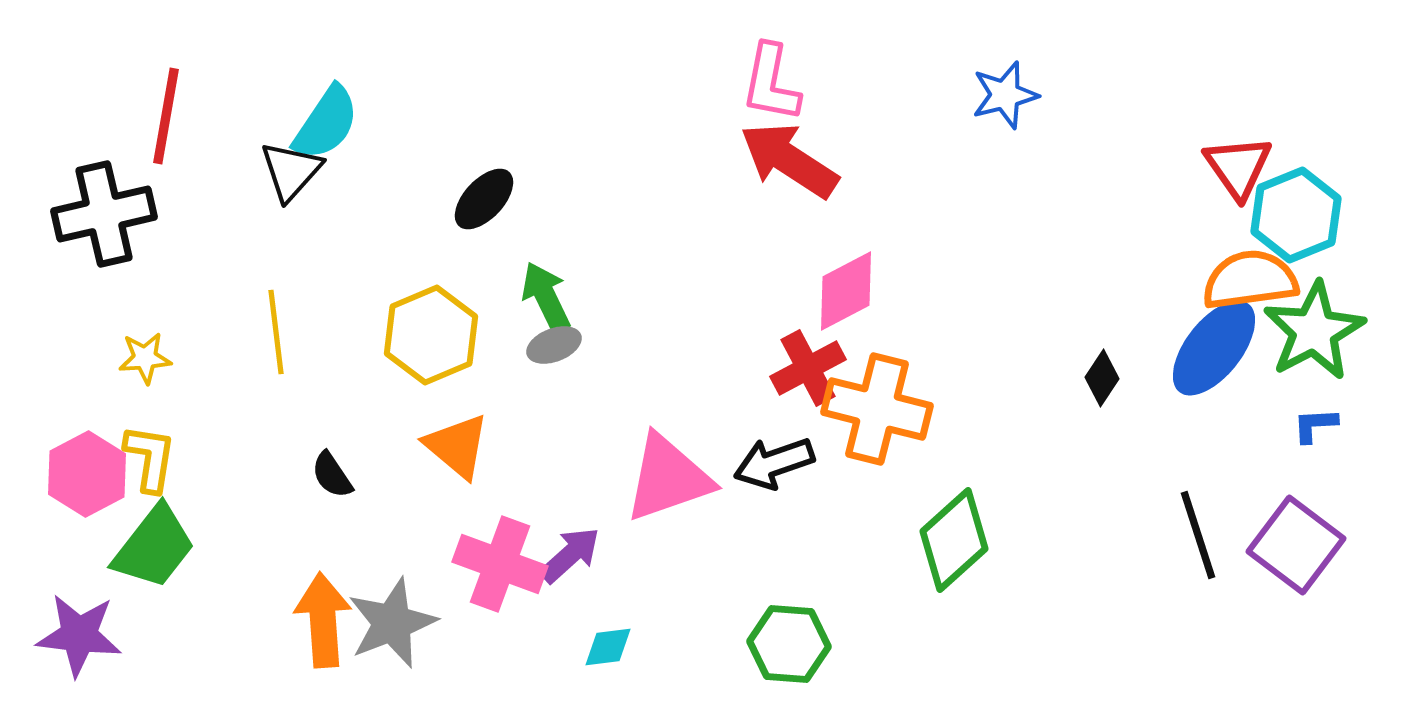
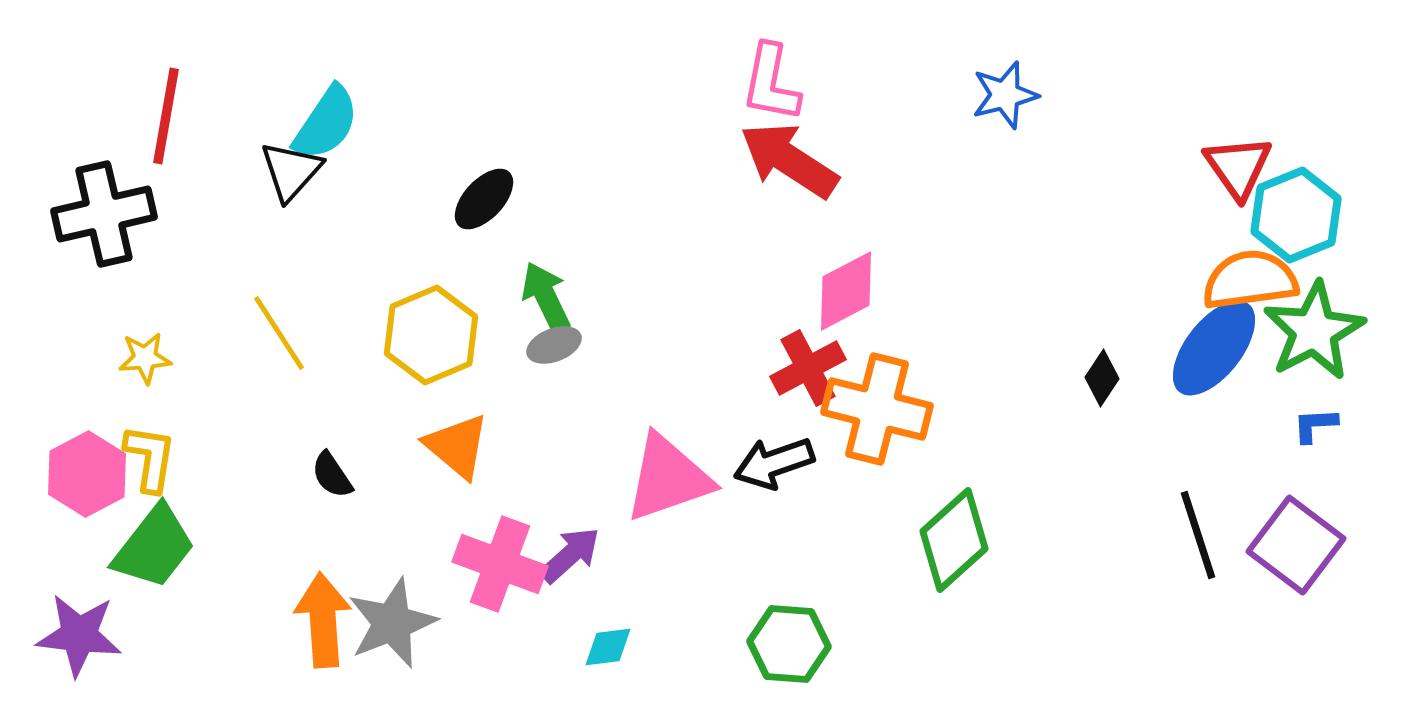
yellow line: moved 3 px right, 1 px down; rotated 26 degrees counterclockwise
